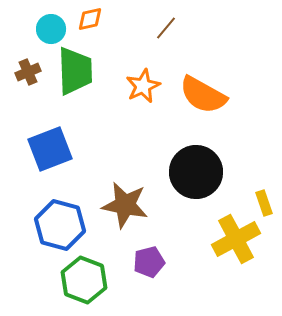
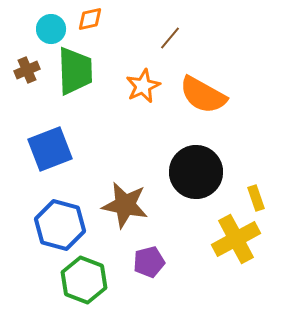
brown line: moved 4 px right, 10 px down
brown cross: moved 1 px left, 2 px up
yellow rectangle: moved 8 px left, 5 px up
